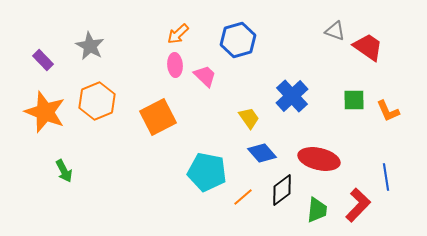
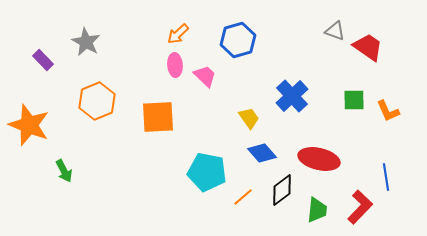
gray star: moved 4 px left, 4 px up
orange star: moved 16 px left, 13 px down
orange square: rotated 24 degrees clockwise
red L-shape: moved 2 px right, 2 px down
